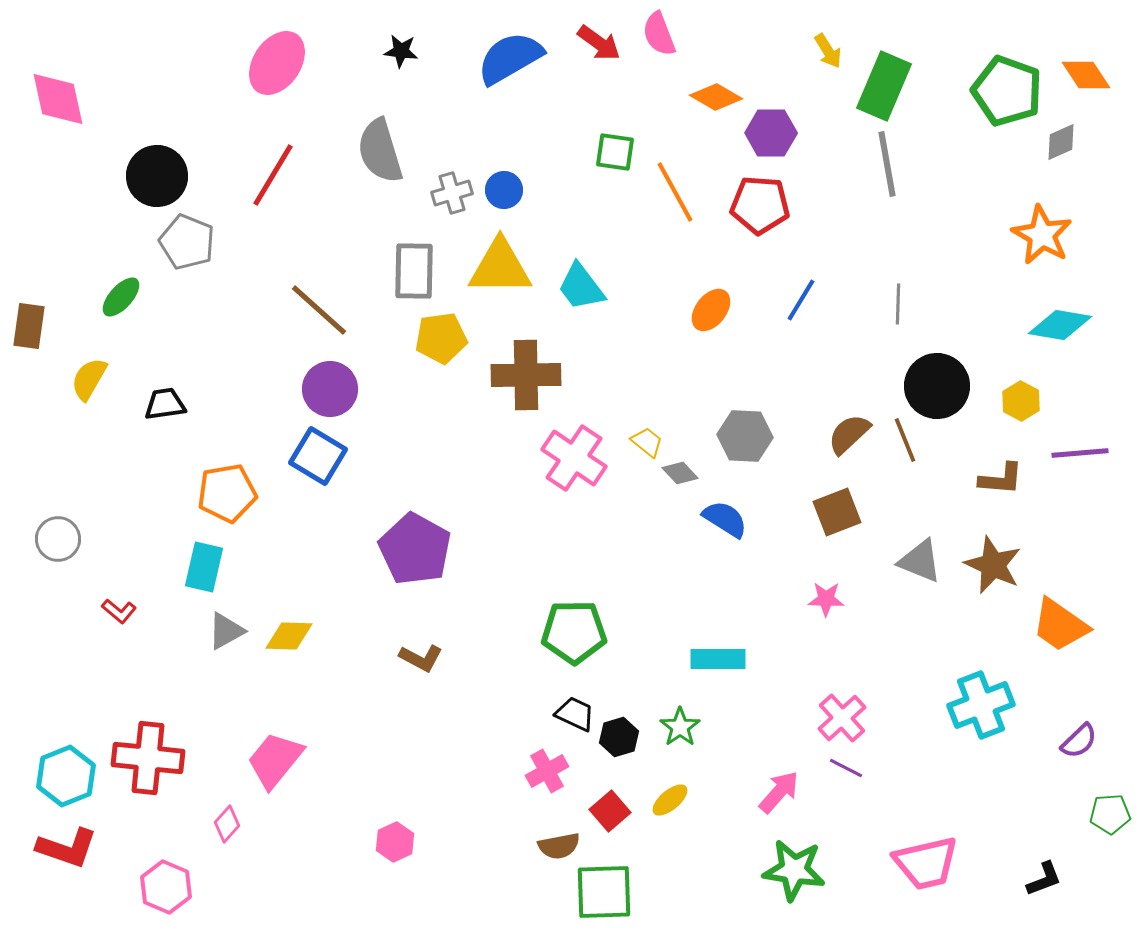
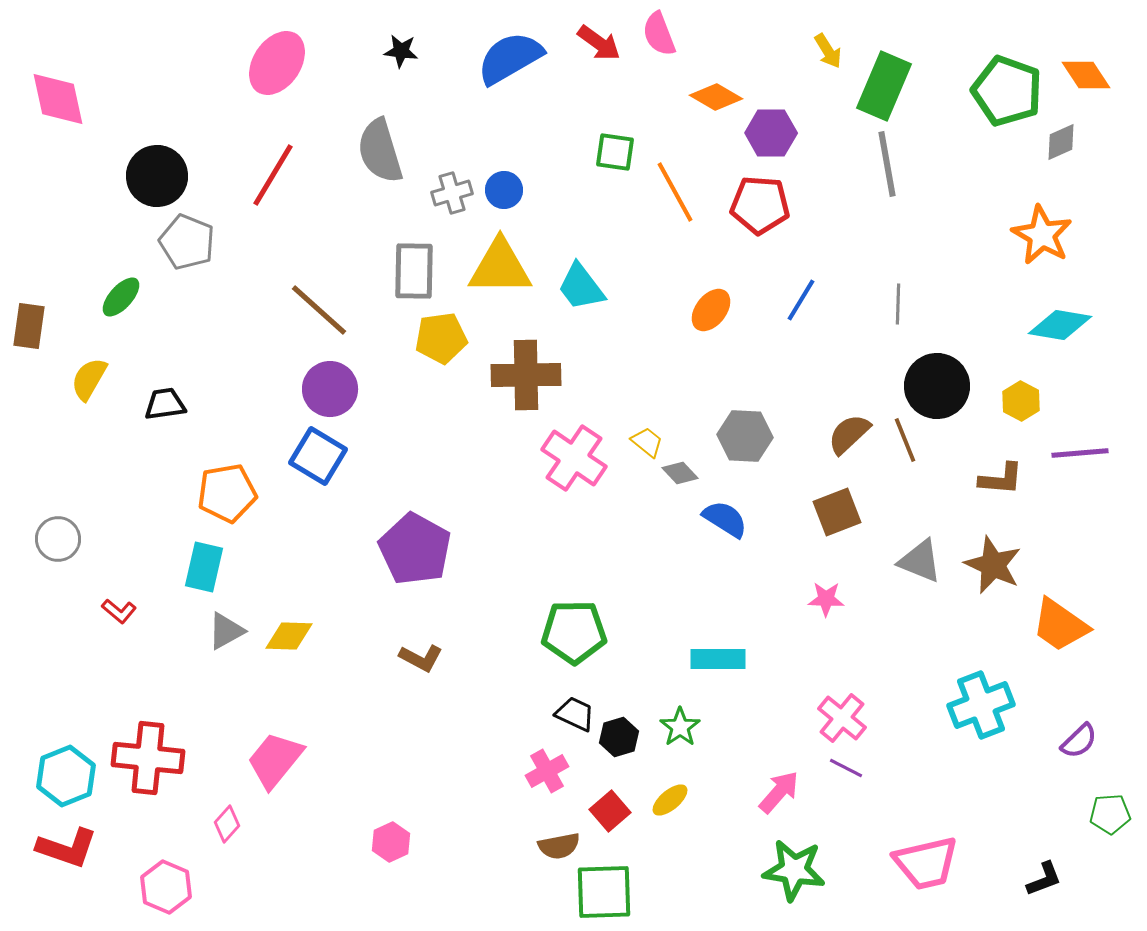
pink cross at (842, 718): rotated 9 degrees counterclockwise
pink hexagon at (395, 842): moved 4 px left
